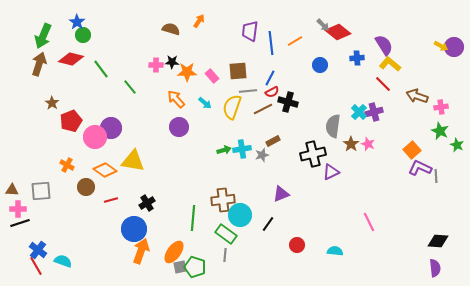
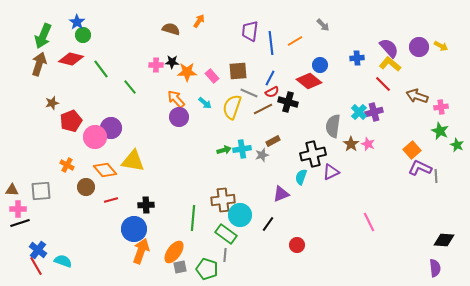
red diamond at (338, 32): moved 29 px left, 49 px down
purple semicircle at (384, 45): moved 5 px right, 3 px down; rotated 10 degrees counterclockwise
purple circle at (454, 47): moved 35 px left
gray line at (248, 91): moved 1 px right, 2 px down; rotated 30 degrees clockwise
brown star at (52, 103): rotated 24 degrees clockwise
purple circle at (179, 127): moved 10 px up
orange diamond at (105, 170): rotated 15 degrees clockwise
black cross at (147, 203): moved 1 px left, 2 px down; rotated 28 degrees clockwise
black diamond at (438, 241): moved 6 px right, 1 px up
cyan semicircle at (335, 251): moved 34 px left, 74 px up; rotated 77 degrees counterclockwise
green pentagon at (195, 267): moved 12 px right, 2 px down
